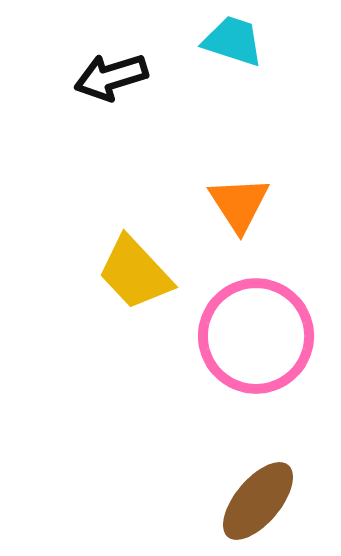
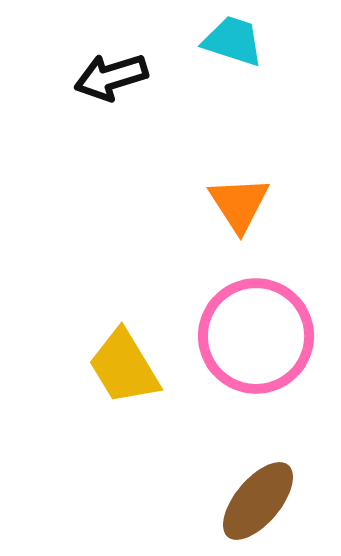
yellow trapezoid: moved 11 px left, 94 px down; rotated 12 degrees clockwise
